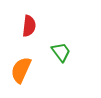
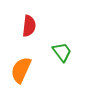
green trapezoid: moved 1 px right
